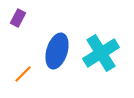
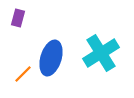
purple rectangle: rotated 12 degrees counterclockwise
blue ellipse: moved 6 px left, 7 px down
